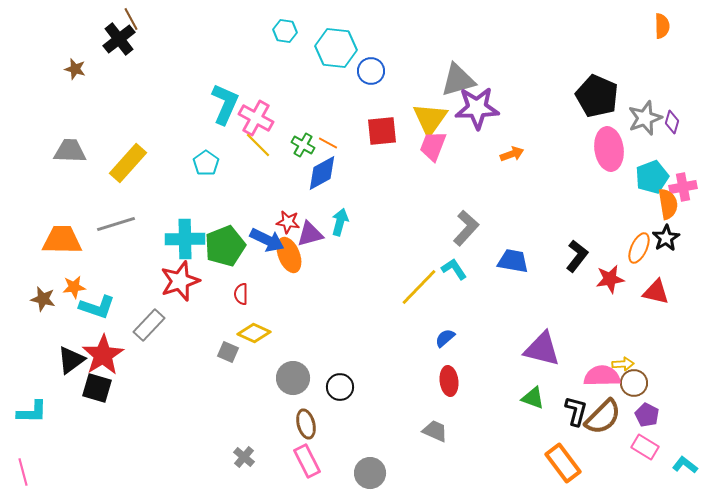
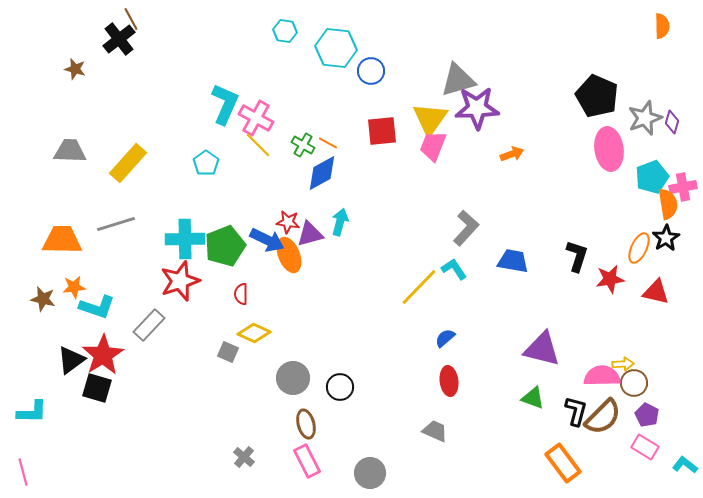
black L-shape at (577, 256): rotated 20 degrees counterclockwise
